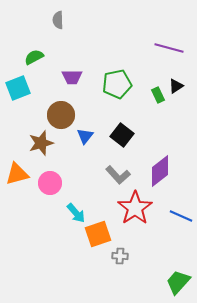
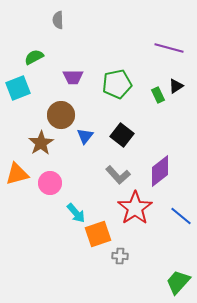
purple trapezoid: moved 1 px right
brown star: rotated 15 degrees counterclockwise
blue line: rotated 15 degrees clockwise
